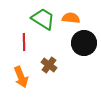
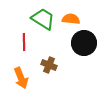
orange semicircle: moved 1 px down
brown cross: rotated 14 degrees counterclockwise
orange arrow: moved 1 px down
